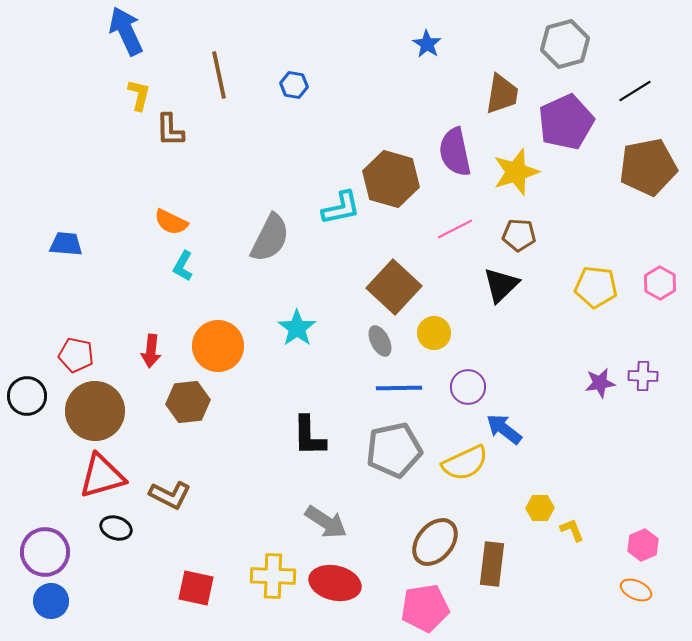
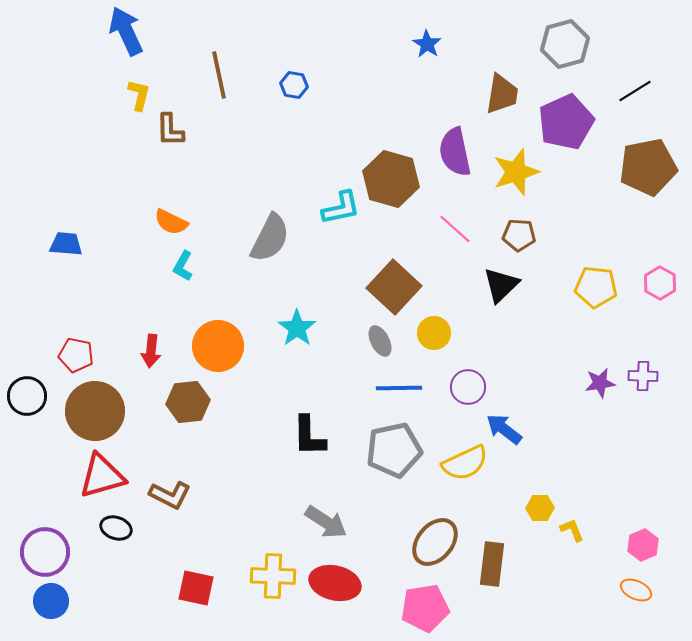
pink line at (455, 229): rotated 69 degrees clockwise
